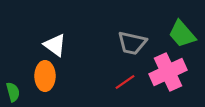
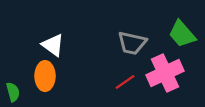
white triangle: moved 2 px left
pink cross: moved 3 px left, 1 px down
